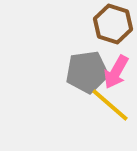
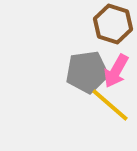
pink arrow: moved 1 px up
